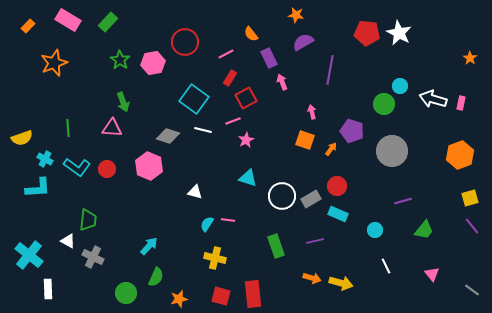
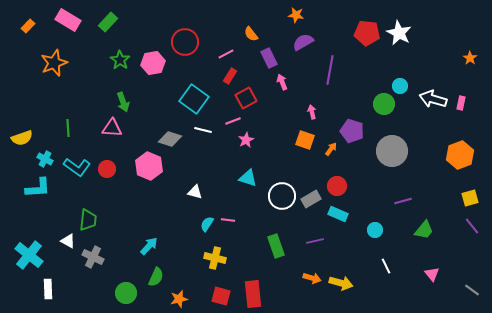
red rectangle at (230, 78): moved 2 px up
gray diamond at (168, 136): moved 2 px right, 3 px down
